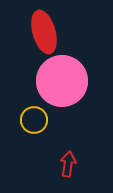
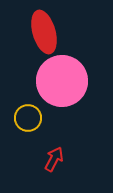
yellow circle: moved 6 px left, 2 px up
red arrow: moved 14 px left, 5 px up; rotated 20 degrees clockwise
